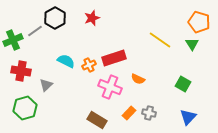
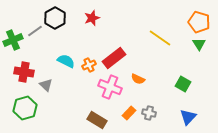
yellow line: moved 2 px up
green triangle: moved 7 px right
red rectangle: rotated 20 degrees counterclockwise
red cross: moved 3 px right, 1 px down
gray triangle: rotated 32 degrees counterclockwise
